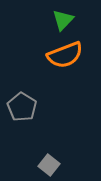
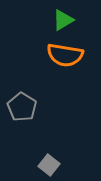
green triangle: rotated 15 degrees clockwise
orange semicircle: rotated 30 degrees clockwise
